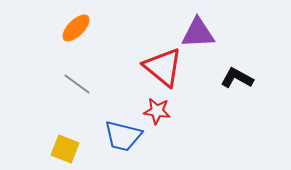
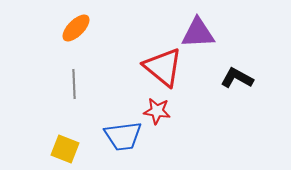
gray line: moved 3 px left; rotated 52 degrees clockwise
blue trapezoid: rotated 21 degrees counterclockwise
